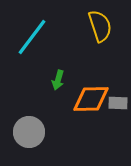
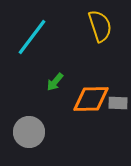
green arrow: moved 3 px left, 2 px down; rotated 24 degrees clockwise
